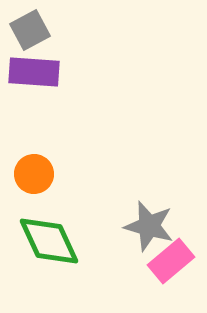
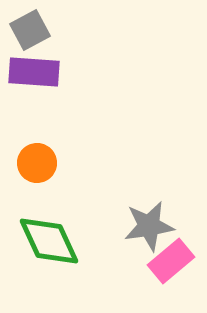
orange circle: moved 3 px right, 11 px up
gray star: rotated 24 degrees counterclockwise
